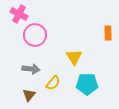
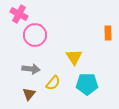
brown triangle: moved 1 px up
